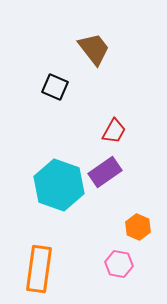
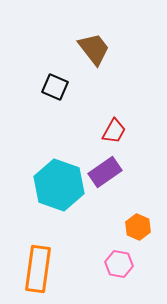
orange rectangle: moved 1 px left
